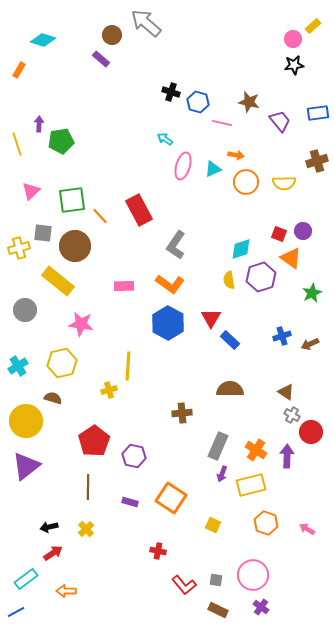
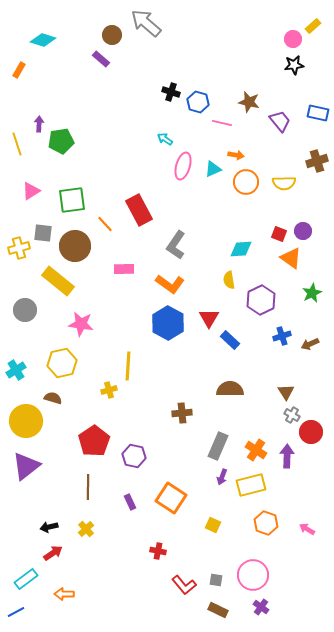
blue rectangle at (318, 113): rotated 20 degrees clockwise
pink triangle at (31, 191): rotated 12 degrees clockwise
orange line at (100, 216): moved 5 px right, 8 px down
cyan diamond at (241, 249): rotated 15 degrees clockwise
purple hexagon at (261, 277): moved 23 px down; rotated 8 degrees counterclockwise
pink rectangle at (124, 286): moved 17 px up
red triangle at (211, 318): moved 2 px left
cyan cross at (18, 366): moved 2 px left, 4 px down
brown triangle at (286, 392): rotated 24 degrees clockwise
purple arrow at (222, 474): moved 3 px down
purple rectangle at (130, 502): rotated 49 degrees clockwise
orange arrow at (66, 591): moved 2 px left, 3 px down
